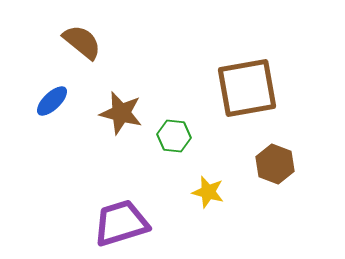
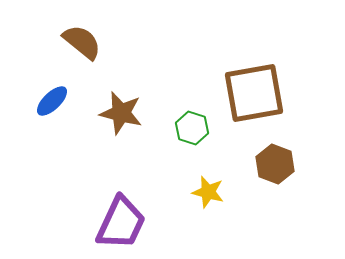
brown square: moved 7 px right, 5 px down
green hexagon: moved 18 px right, 8 px up; rotated 12 degrees clockwise
purple trapezoid: rotated 132 degrees clockwise
